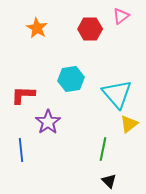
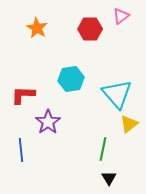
black triangle: moved 3 px up; rotated 14 degrees clockwise
